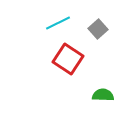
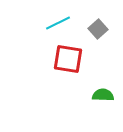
red square: rotated 24 degrees counterclockwise
